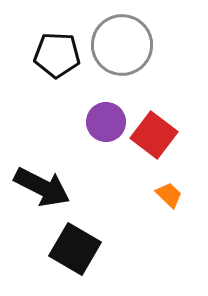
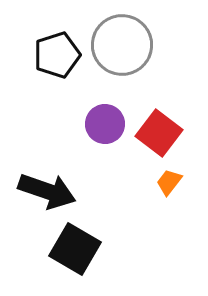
black pentagon: rotated 21 degrees counterclockwise
purple circle: moved 1 px left, 2 px down
red square: moved 5 px right, 2 px up
black arrow: moved 5 px right, 4 px down; rotated 8 degrees counterclockwise
orange trapezoid: moved 13 px up; rotated 96 degrees counterclockwise
